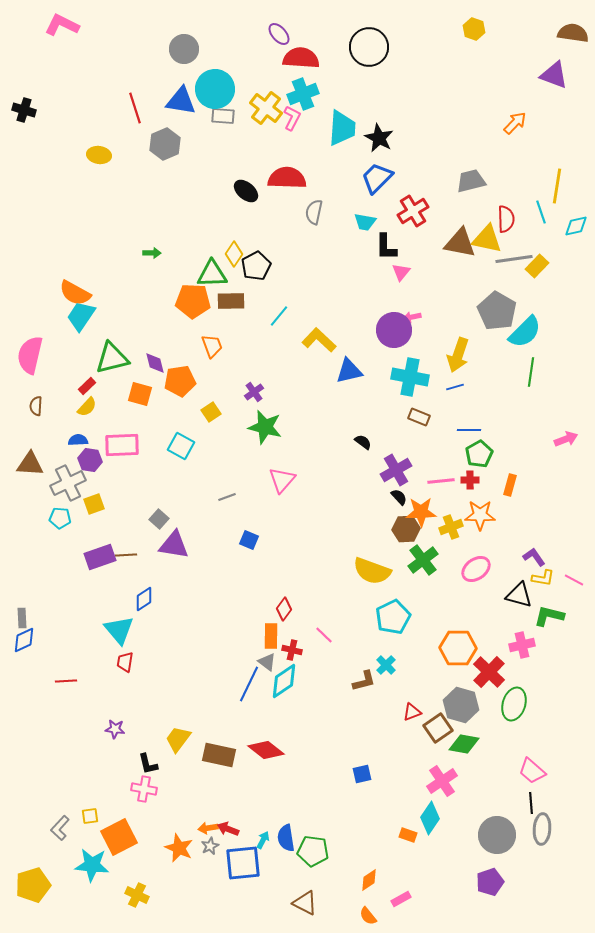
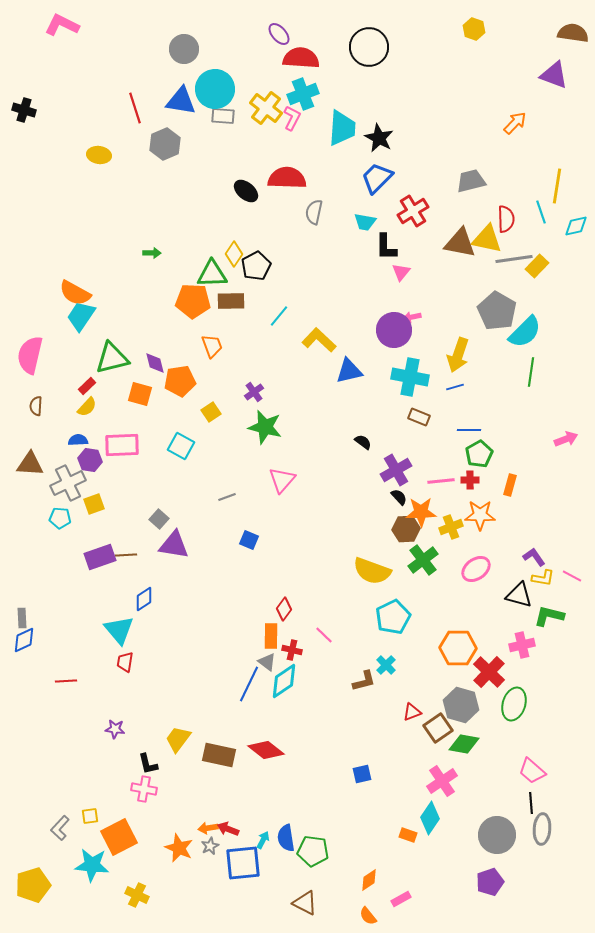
pink line at (574, 580): moved 2 px left, 4 px up
